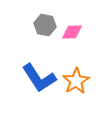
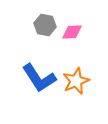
orange star: rotated 8 degrees clockwise
